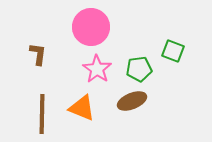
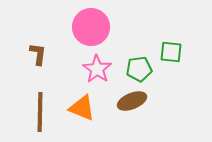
green square: moved 2 px left, 1 px down; rotated 15 degrees counterclockwise
brown line: moved 2 px left, 2 px up
